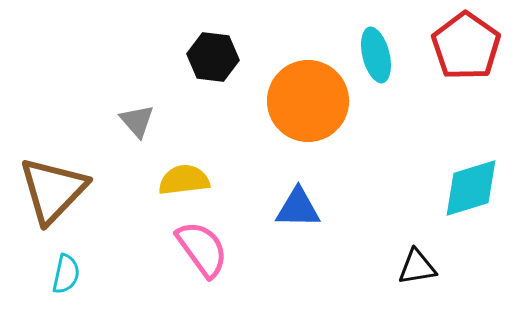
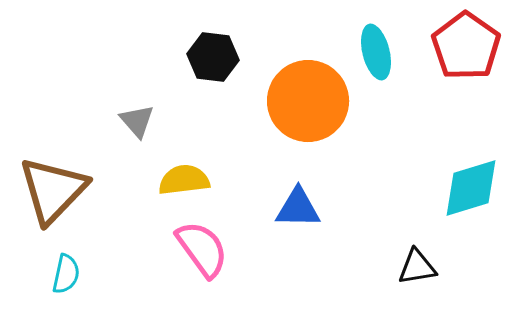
cyan ellipse: moved 3 px up
